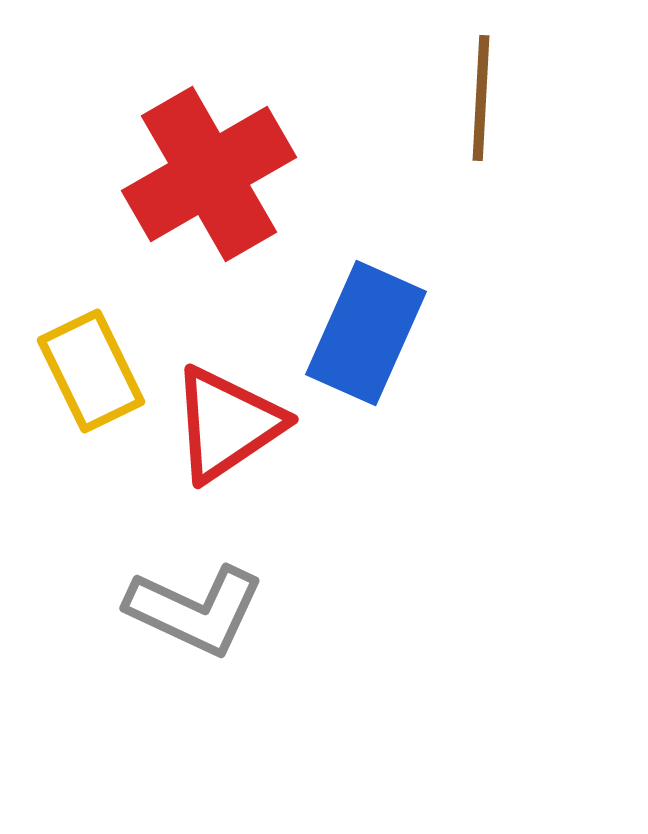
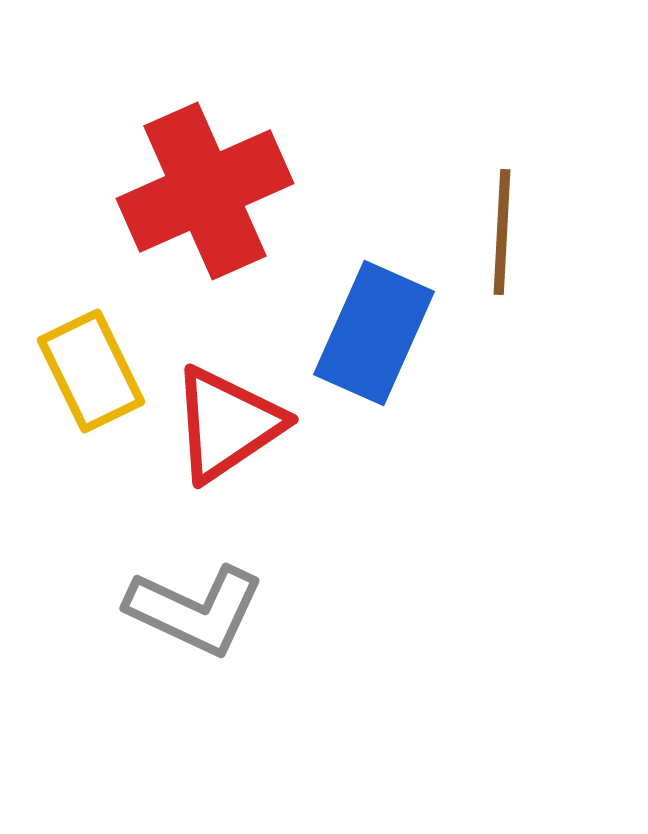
brown line: moved 21 px right, 134 px down
red cross: moved 4 px left, 17 px down; rotated 6 degrees clockwise
blue rectangle: moved 8 px right
